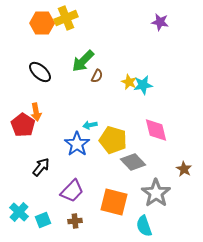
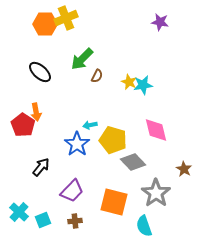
orange hexagon: moved 3 px right, 1 px down
green arrow: moved 1 px left, 2 px up
